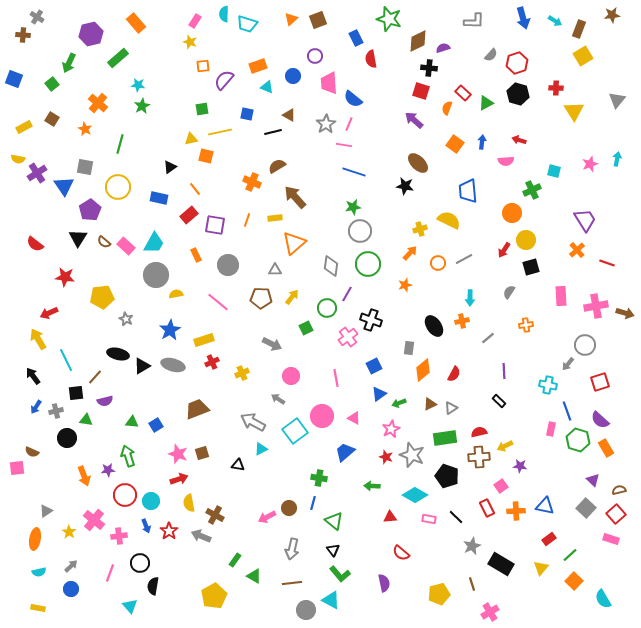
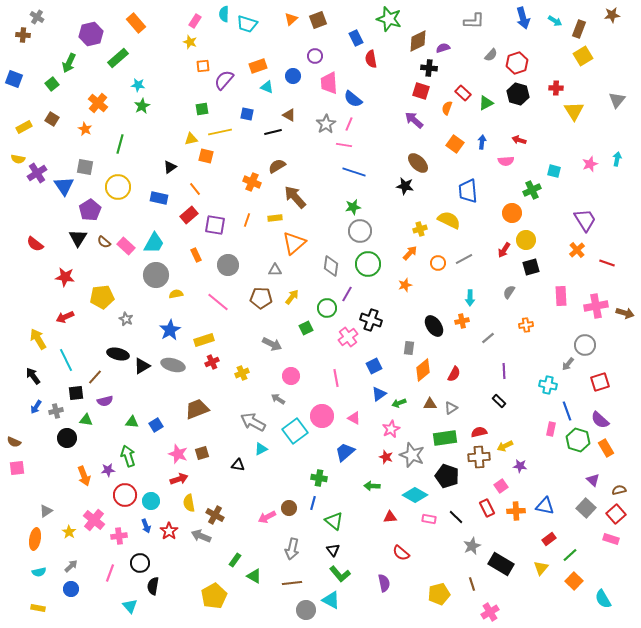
red arrow at (49, 313): moved 16 px right, 4 px down
brown triangle at (430, 404): rotated 24 degrees clockwise
brown semicircle at (32, 452): moved 18 px left, 10 px up
